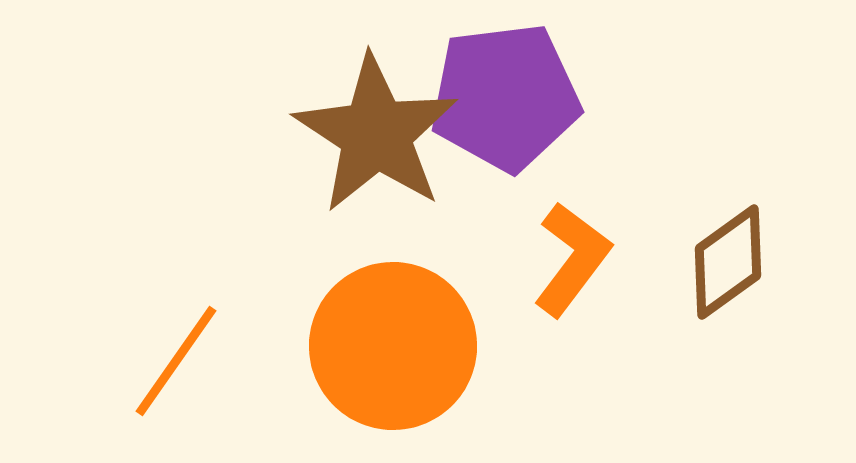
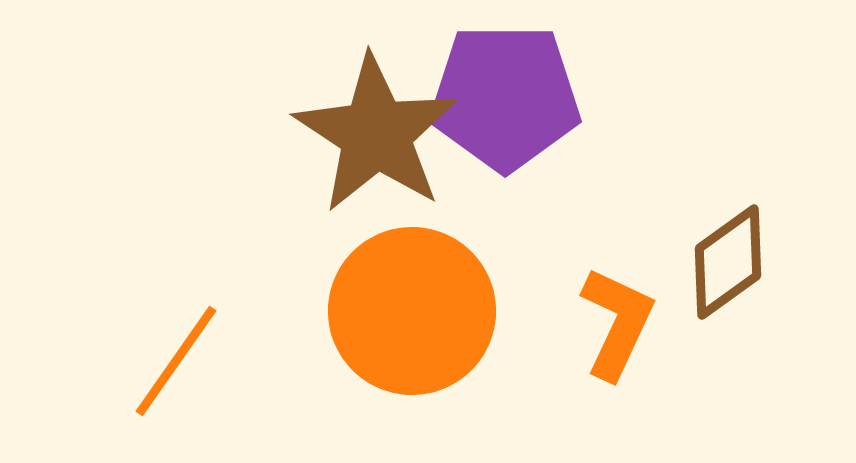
purple pentagon: rotated 7 degrees clockwise
orange L-shape: moved 45 px right, 64 px down; rotated 12 degrees counterclockwise
orange circle: moved 19 px right, 35 px up
